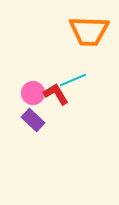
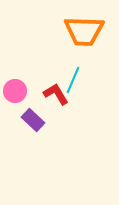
orange trapezoid: moved 5 px left
cyan line: rotated 44 degrees counterclockwise
pink circle: moved 18 px left, 2 px up
